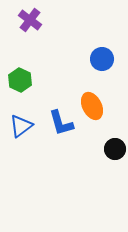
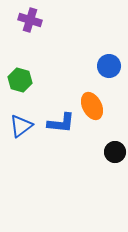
purple cross: rotated 20 degrees counterclockwise
blue circle: moved 7 px right, 7 px down
green hexagon: rotated 10 degrees counterclockwise
blue L-shape: rotated 68 degrees counterclockwise
black circle: moved 3 px down
